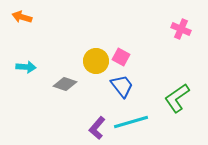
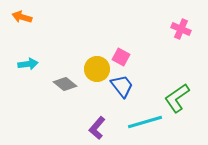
yellow circle: moved 1 px right, 8 px down
cyan arrow: moved 2 px right, 3 px up; rotated 12 degrees counterclockwise
gray diamond: rotated 20 degrees clockwise
cyan line: moved 14 px right
